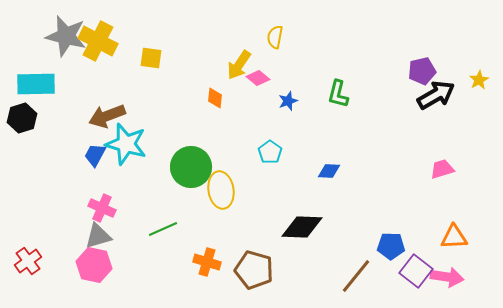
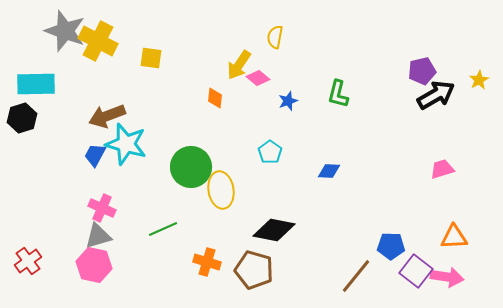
gray star: moved 1 px left, 5 px up; rotated 6 degrees clockwise
black diamond: moved 28 px left, 3 px down; rotated 9 degrees clockwise
